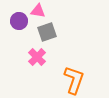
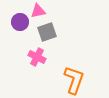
pink triangle: rotated 21 degrees counterclockwise
purple circle: moved 1 px right, 1 px down
pink cross: rotated 18 degrees counterclockwise
